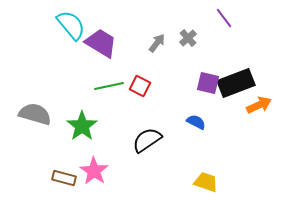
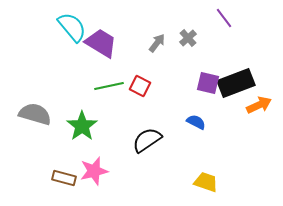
cyan semicircle: moved 1 px right, 2 px down
pink star: rotated 24 degrees clockwise
